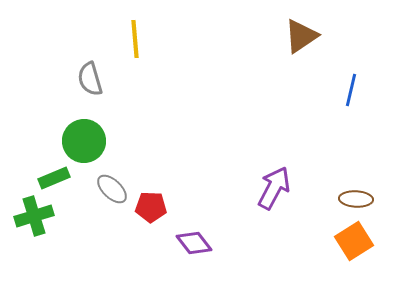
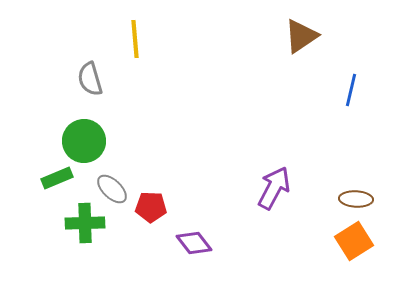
green rectangle: moved 3 px right
green cross: moved 51 px right, 7 px down; rotated 15 degrees clockwise
